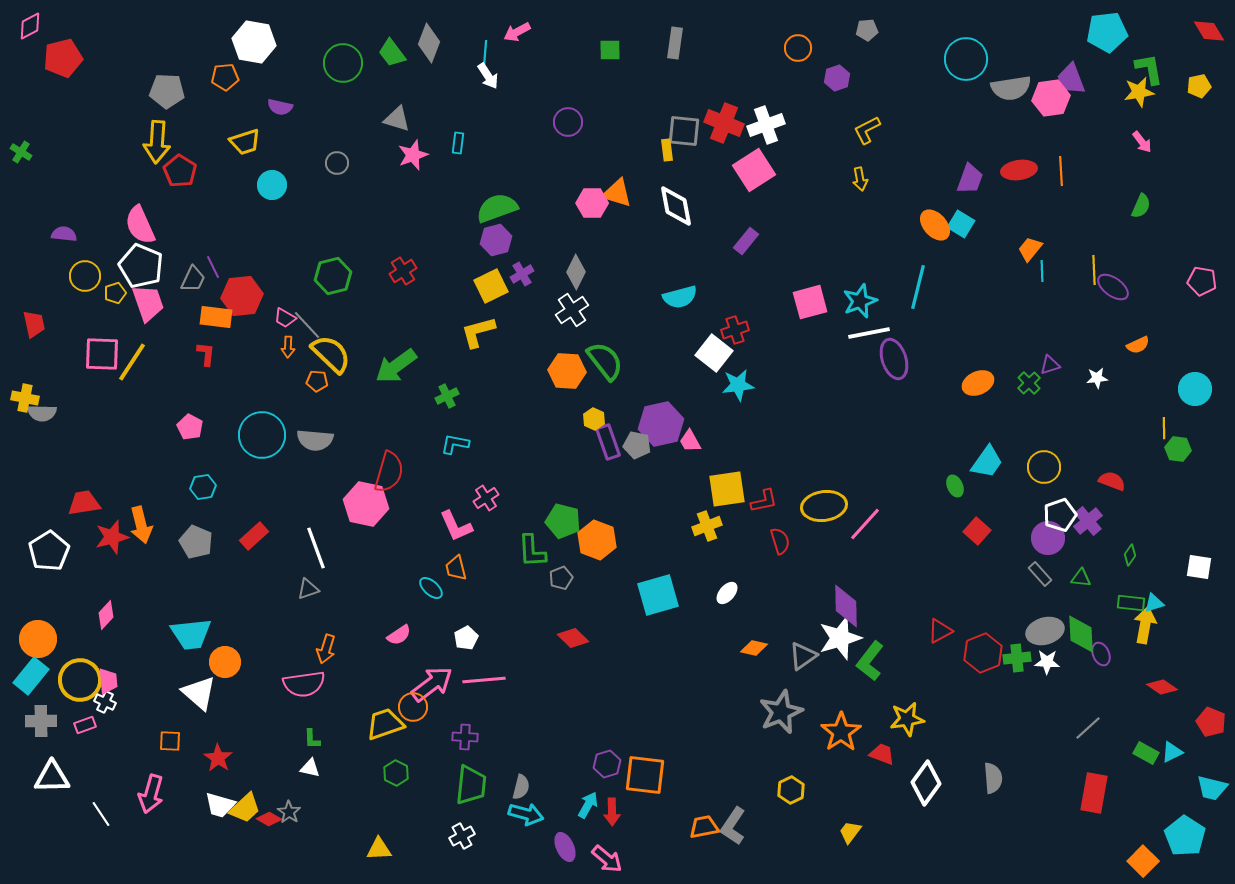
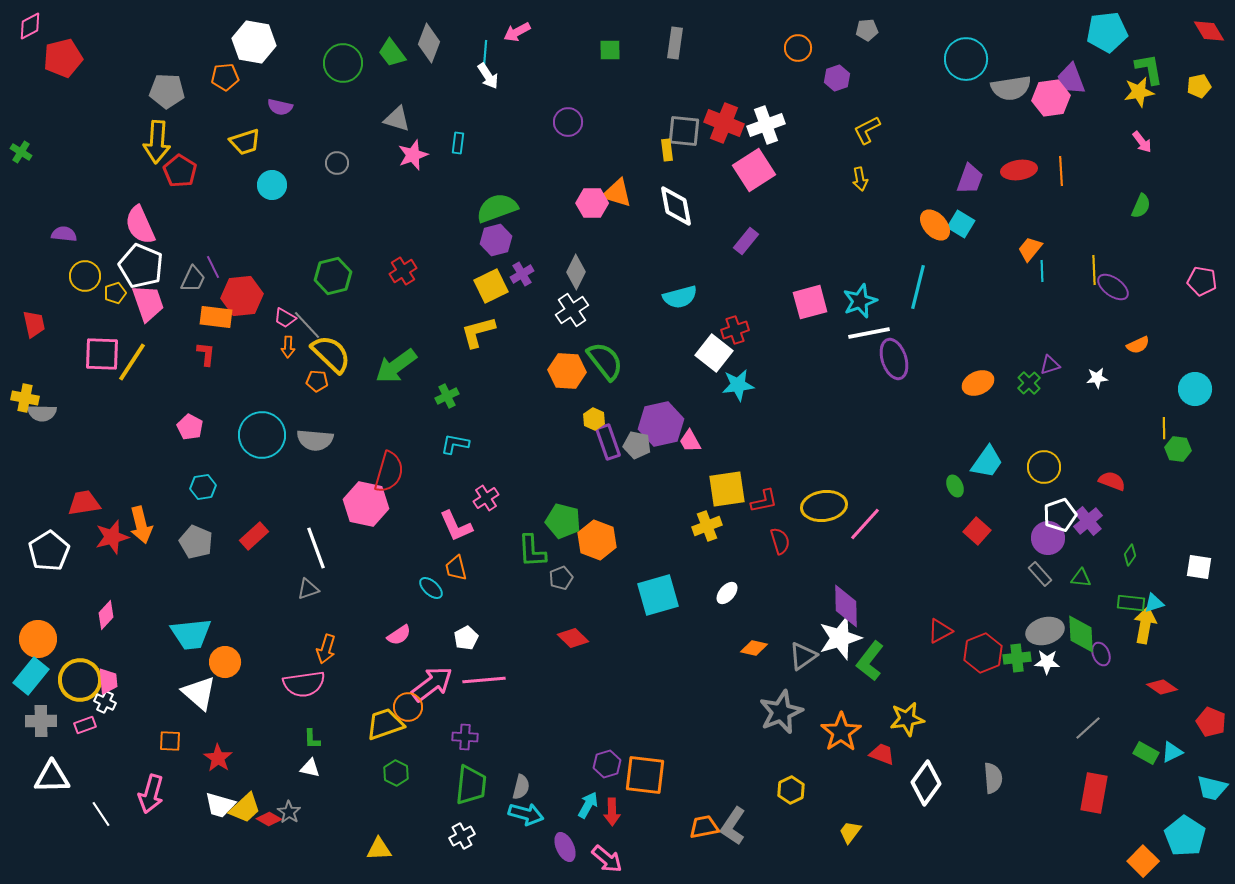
orange circle at (413, 707): moved 5 px left
